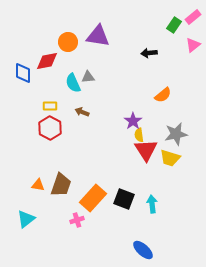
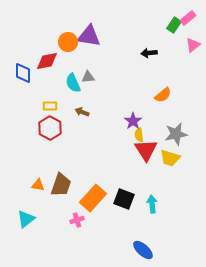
pink rectangle: moved 5 px left, 1 px down
purple triangle: moved 9 px left
